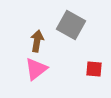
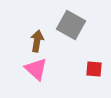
pink triangle: rotated 40 degrees counterclockwise
